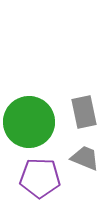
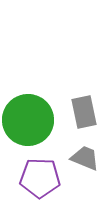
green circle: moved 1 px left, 2 px up
